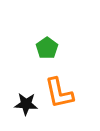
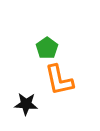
orange L-shape: moved 13 px up
